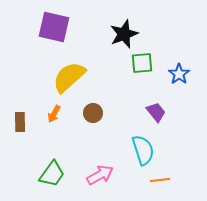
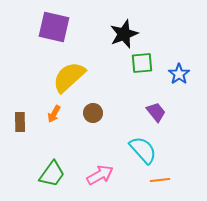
cyan semicircle: rotated 24 degrees counterclockwise
